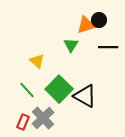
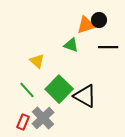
green triangle: rotated 42 degrees counterclockwise
